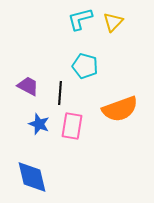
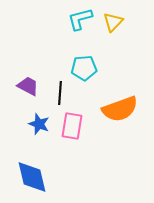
cyan pentagon: moved 1 px left, 2 px down; rotated 20 degrees counterclockwise
